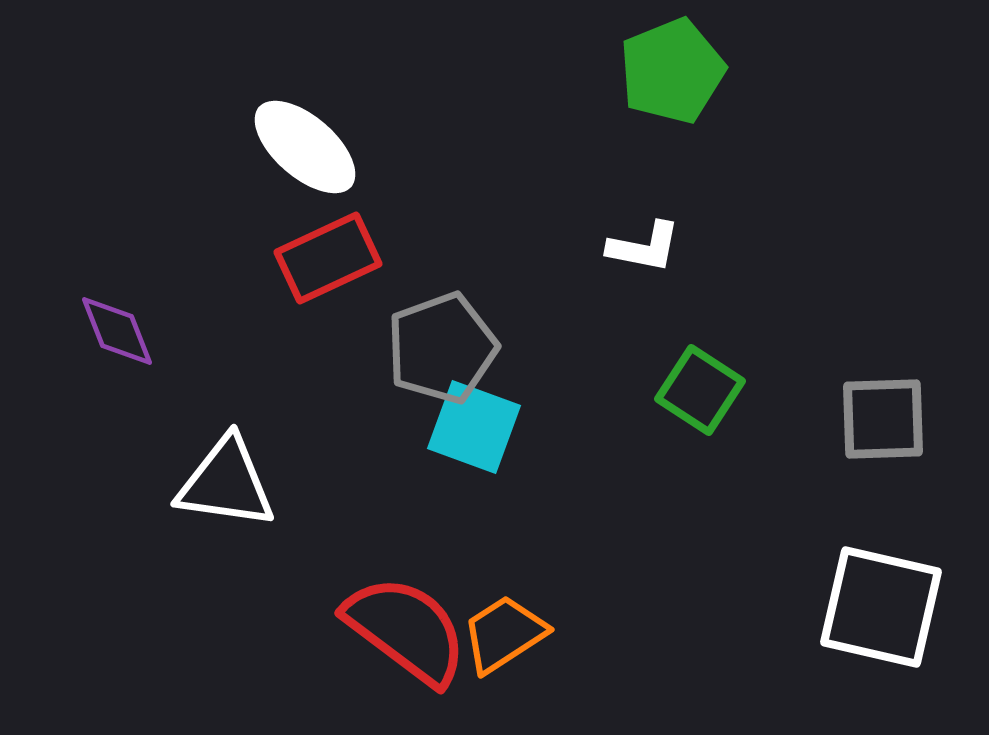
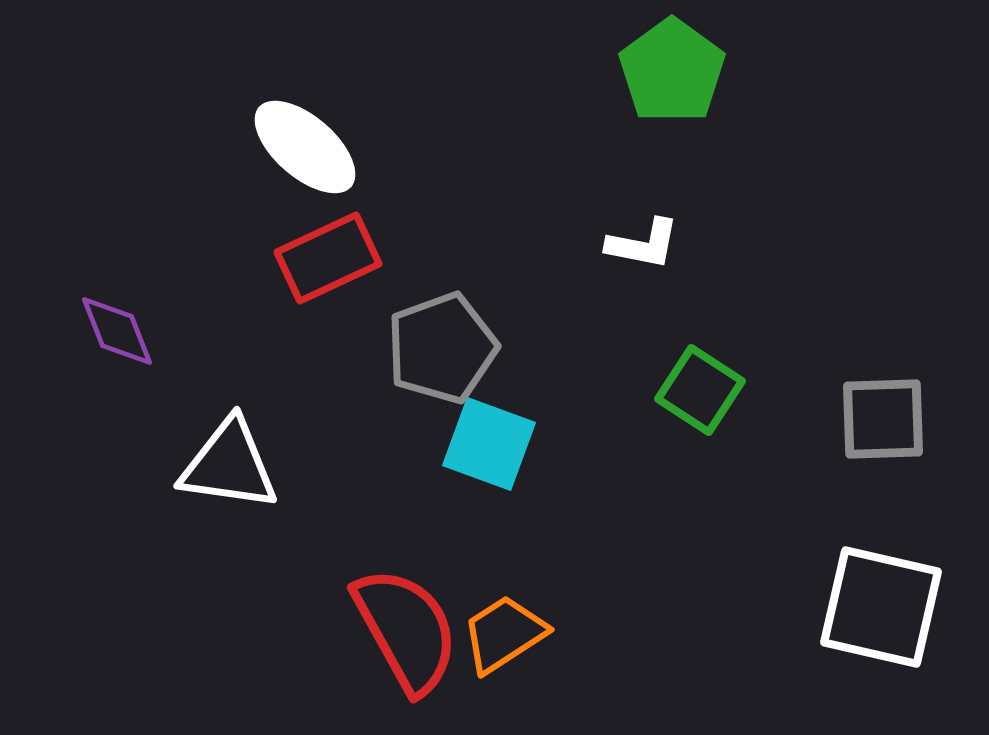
green pentagon: rotated 14 degrees counterclockwise
white L-shape: moved 1 px left, 3 px up
cyan square: moved 15 px right, 17 px down
white triangle: moved 3 px right, 18 px up
red semicircle: rotated 24 degrees clockwise
